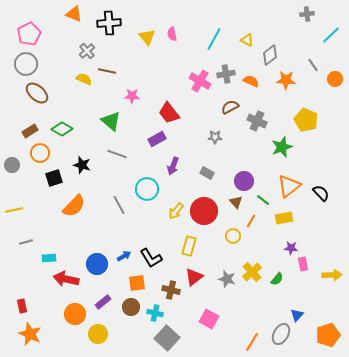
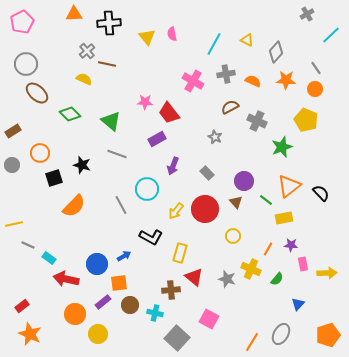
orange triangle at (74, 14): rotated 24 degrees counterclockwise
gray cross at (307, 14): rotated 24 degrees counterclockwise
pink pentagon at (29, 34): moved 7 px left, 12 px up
cyan line at (214, 39): moved 5 px down
gray diamond at (270, 55): moved 6 px right, 3 px up; rotated 10 degrees counterclockwise
gray line at (313, 65): moved 3 px right, 3 px down
brown line at (107, 71): moved 7 px up
orange circle at (335, 79): moved 20 px left, 10 px down
pink cross at (200, 81): moved 7 px left
orange semicircle at (251, 81): moved 2 px right
pink star at (132, 96): moved 13 px right, 6 px down
green diamond at (62, 129): moved 8 px right, 15 px up; rotated 15 degrees clockwise
brown rectangle at (30, 131): moved 17 px left
gray star at (215, 137): rotated 24 degrees clockwise
gray rectangle at (207, 173): rotated 16 degrees clockwise
green line at (263, 200): moved 3 px right
gray line at (119, 205): moved 2 px right
yellow line at (14, 210): moved 14 px down
red circle at (204, 211): moved 1 px right, 2 px up
orange line at (251, 221): moved 17 px right, 28 px down
gray line at (26, 242): moved 2 px right, 3 px down; rotated 40 degrees clockwise
yellow rectangle at (189, 246): moved 9 px left, 7 px down
purple star at (291, 248): moved 3 px up
cyan rectangle at (49, 258): rotated 40 degrees clockwise
black L-shape at (151, 258): moved 21 px up; rotated 30 degrees counterclockwise
yellow cross at (252, 272): moved 1 px left, 3 px up; rotated 24 degrees counterclockwise
yellow arrow at (332, 275): moved 5 px left, 2 px up
red triangle at (194, 277): rotated 42 degrees counterclockwise
orange square at (137, 283): moved 18 px left
brown cross at (171, 290): rotated 18 degrees counterclockwise
red rectangle at (22, 306): rotated 64 degrees clockwise
brown circle at (131, 307): moved 1 px left, 2 px up
blue triangle at (297, 315): moved 1 px right, 11 px up
gray square at (167, 338): moved 10 px right
